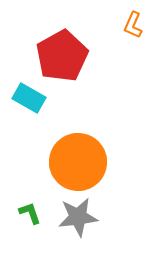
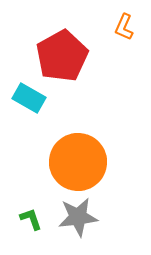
orange L-shape: moved 9 px left, 2 px down
green L-shape: moved 1 px right, 6 px down
